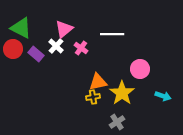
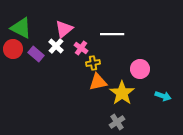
yellow cross: moved 34 px up
